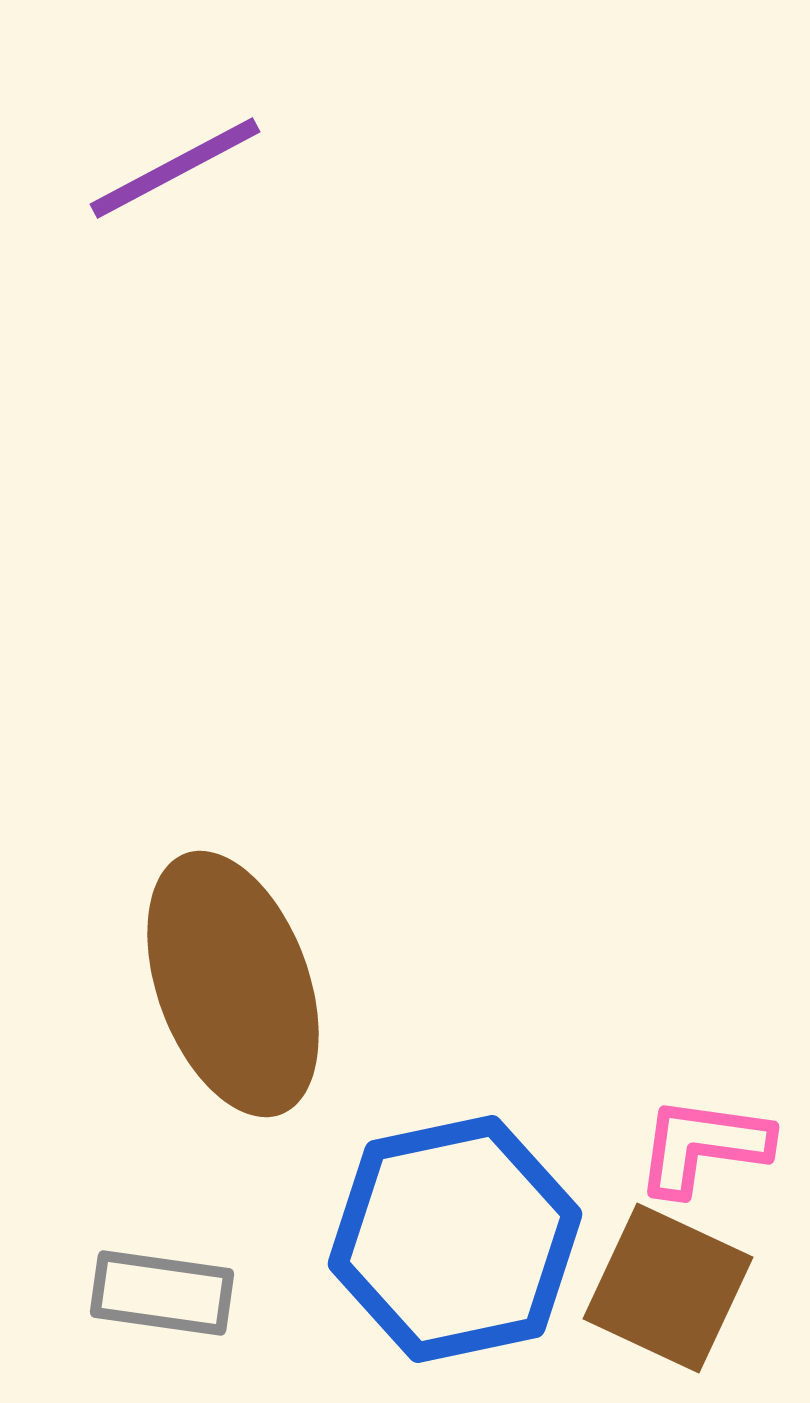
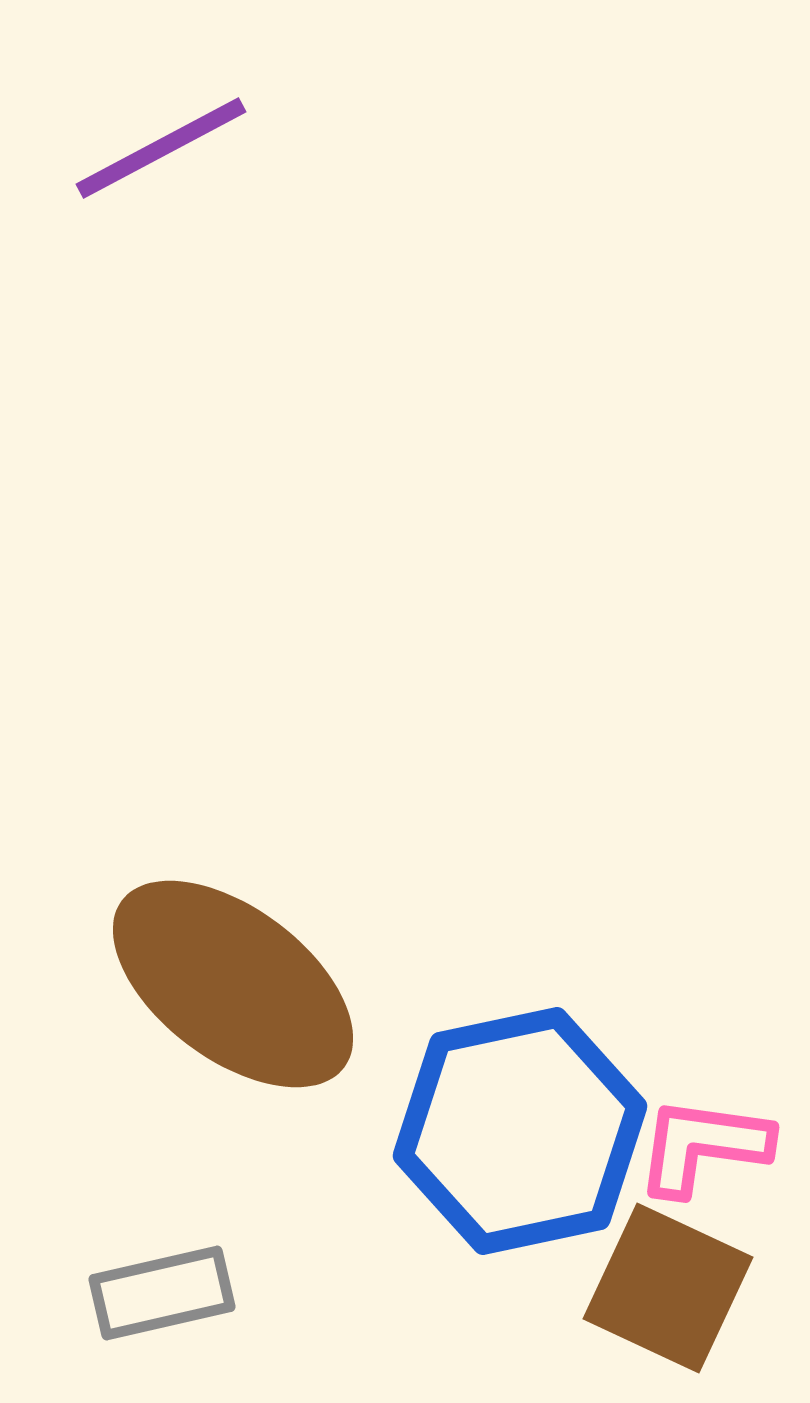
purple line: moved 14 px left, 20 px up
brown ellipse: rotated 33 degrees counterclockwise
blue hexagon: moved 65 px right, 108 px up
gray rectangle: rotated 21 degrees counterclockwise
